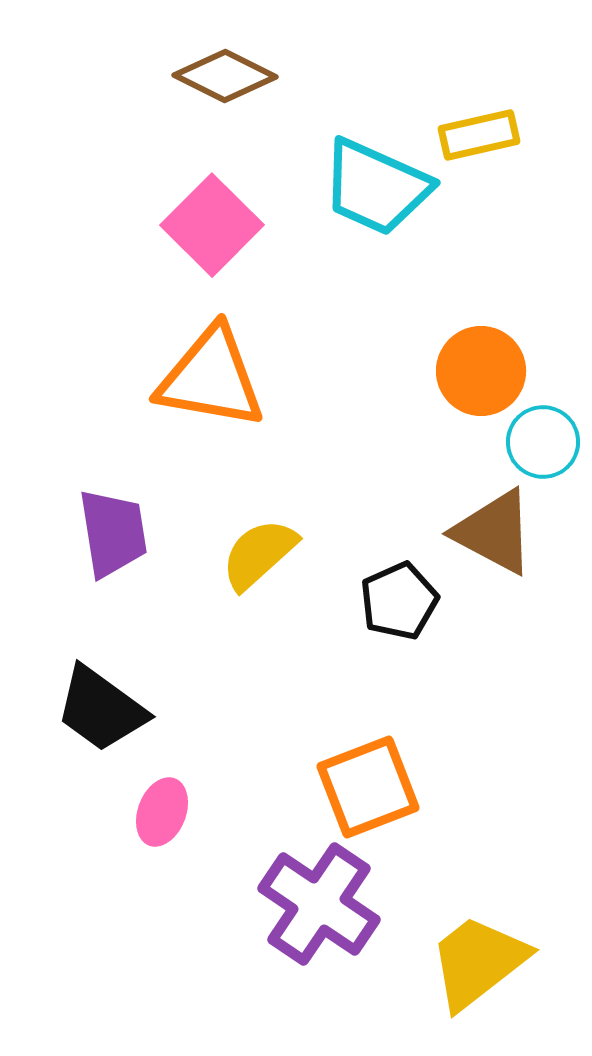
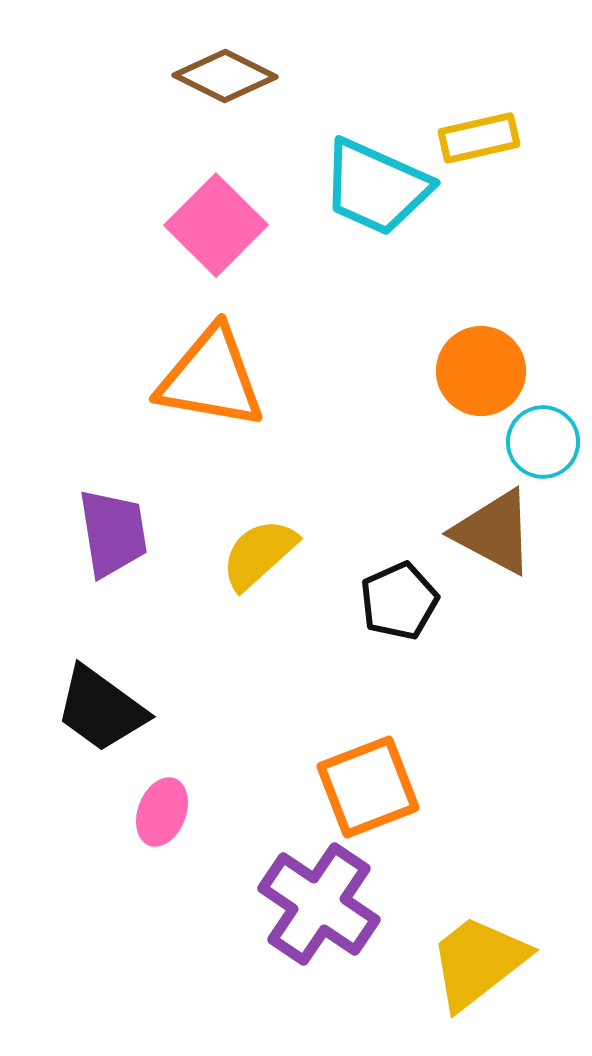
yellow rectangle: moved 3 px down
pink square: moved 4 px right
